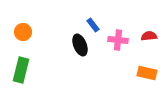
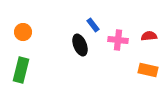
orange rectangle: moved 1 px right, 3 px up
